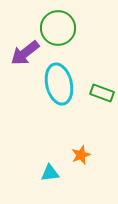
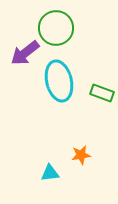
green circle: moved 2 px left
cyan ellipse: moved 3 px up
orange star: rotated 12 degrees clockwise
